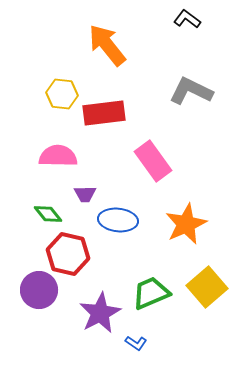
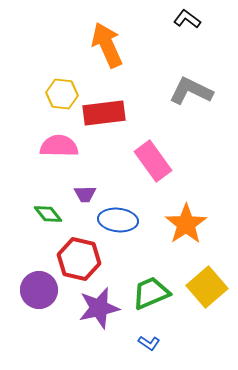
orange arrow: rotated 15 degrees clockwise
pink semicircle: moved 1 px right, 10 px up
orange star: rotated 9 degrees counterclockwise
red hexagon: moved 11 px right, 5 px down
purple star: moved 1 px left, 5 px up; rotated 15 degrees clockwise
blue L-shape: moved 13 px right
